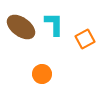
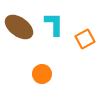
brown ellipse: moved 2 px left
